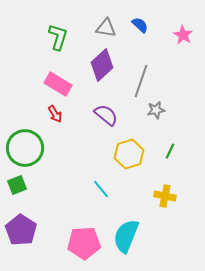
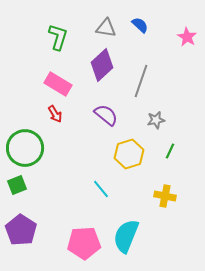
pink star: moved 4 px right, 2 px down
gray star: moved 10 px down
